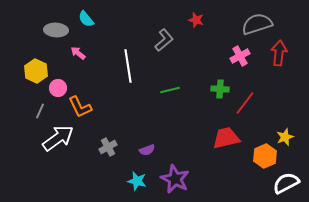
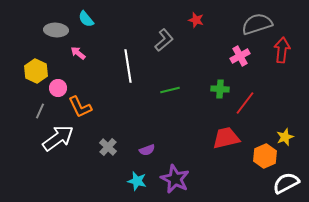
red arrow: moved 3 px right, 3 px up
gray cross: rotated 18 degrees counterclockwise
